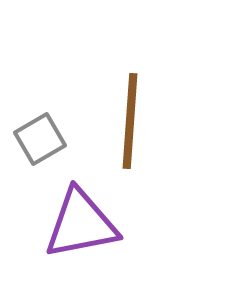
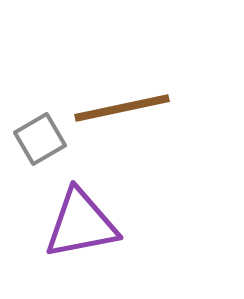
brown line: moved 8 px left, 13 px up; rotated 74 degrees clockwise
